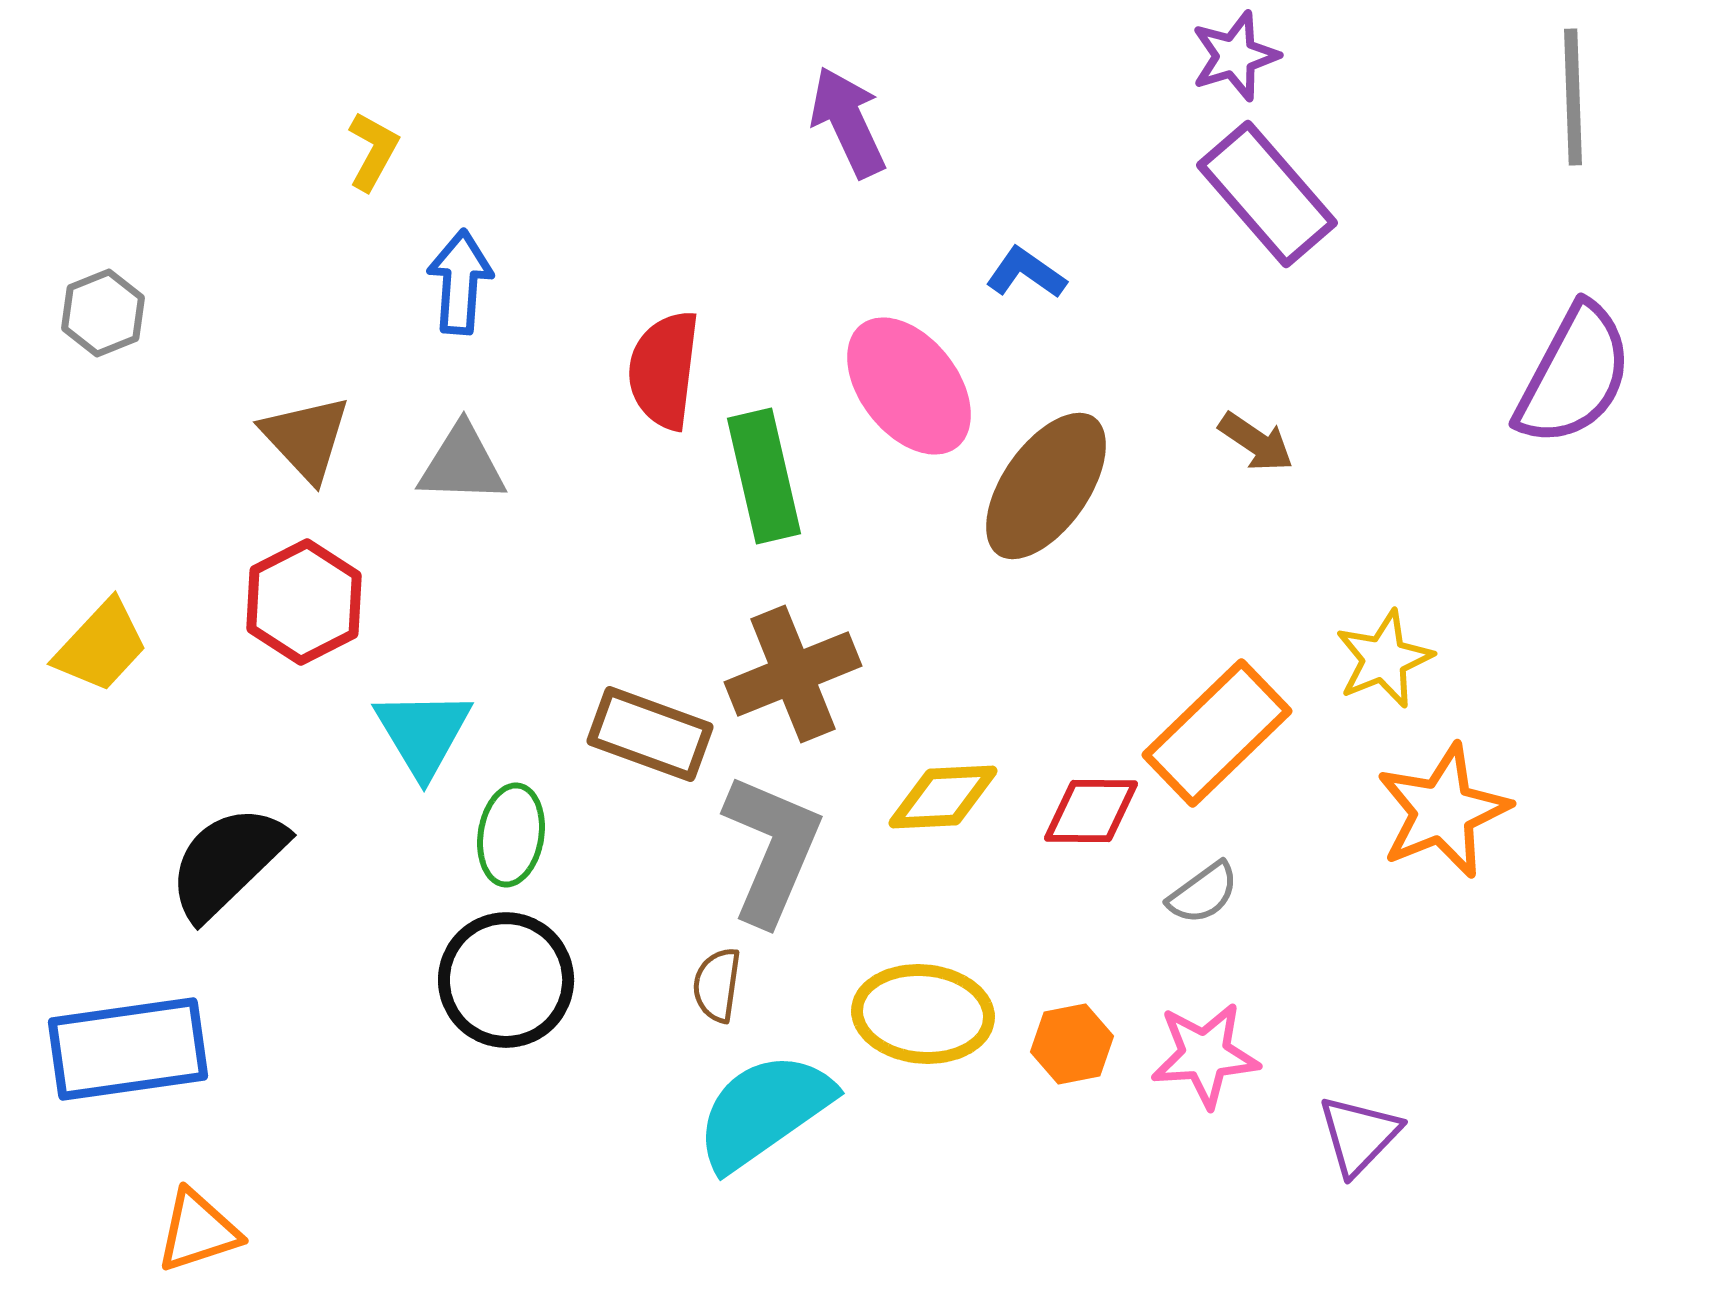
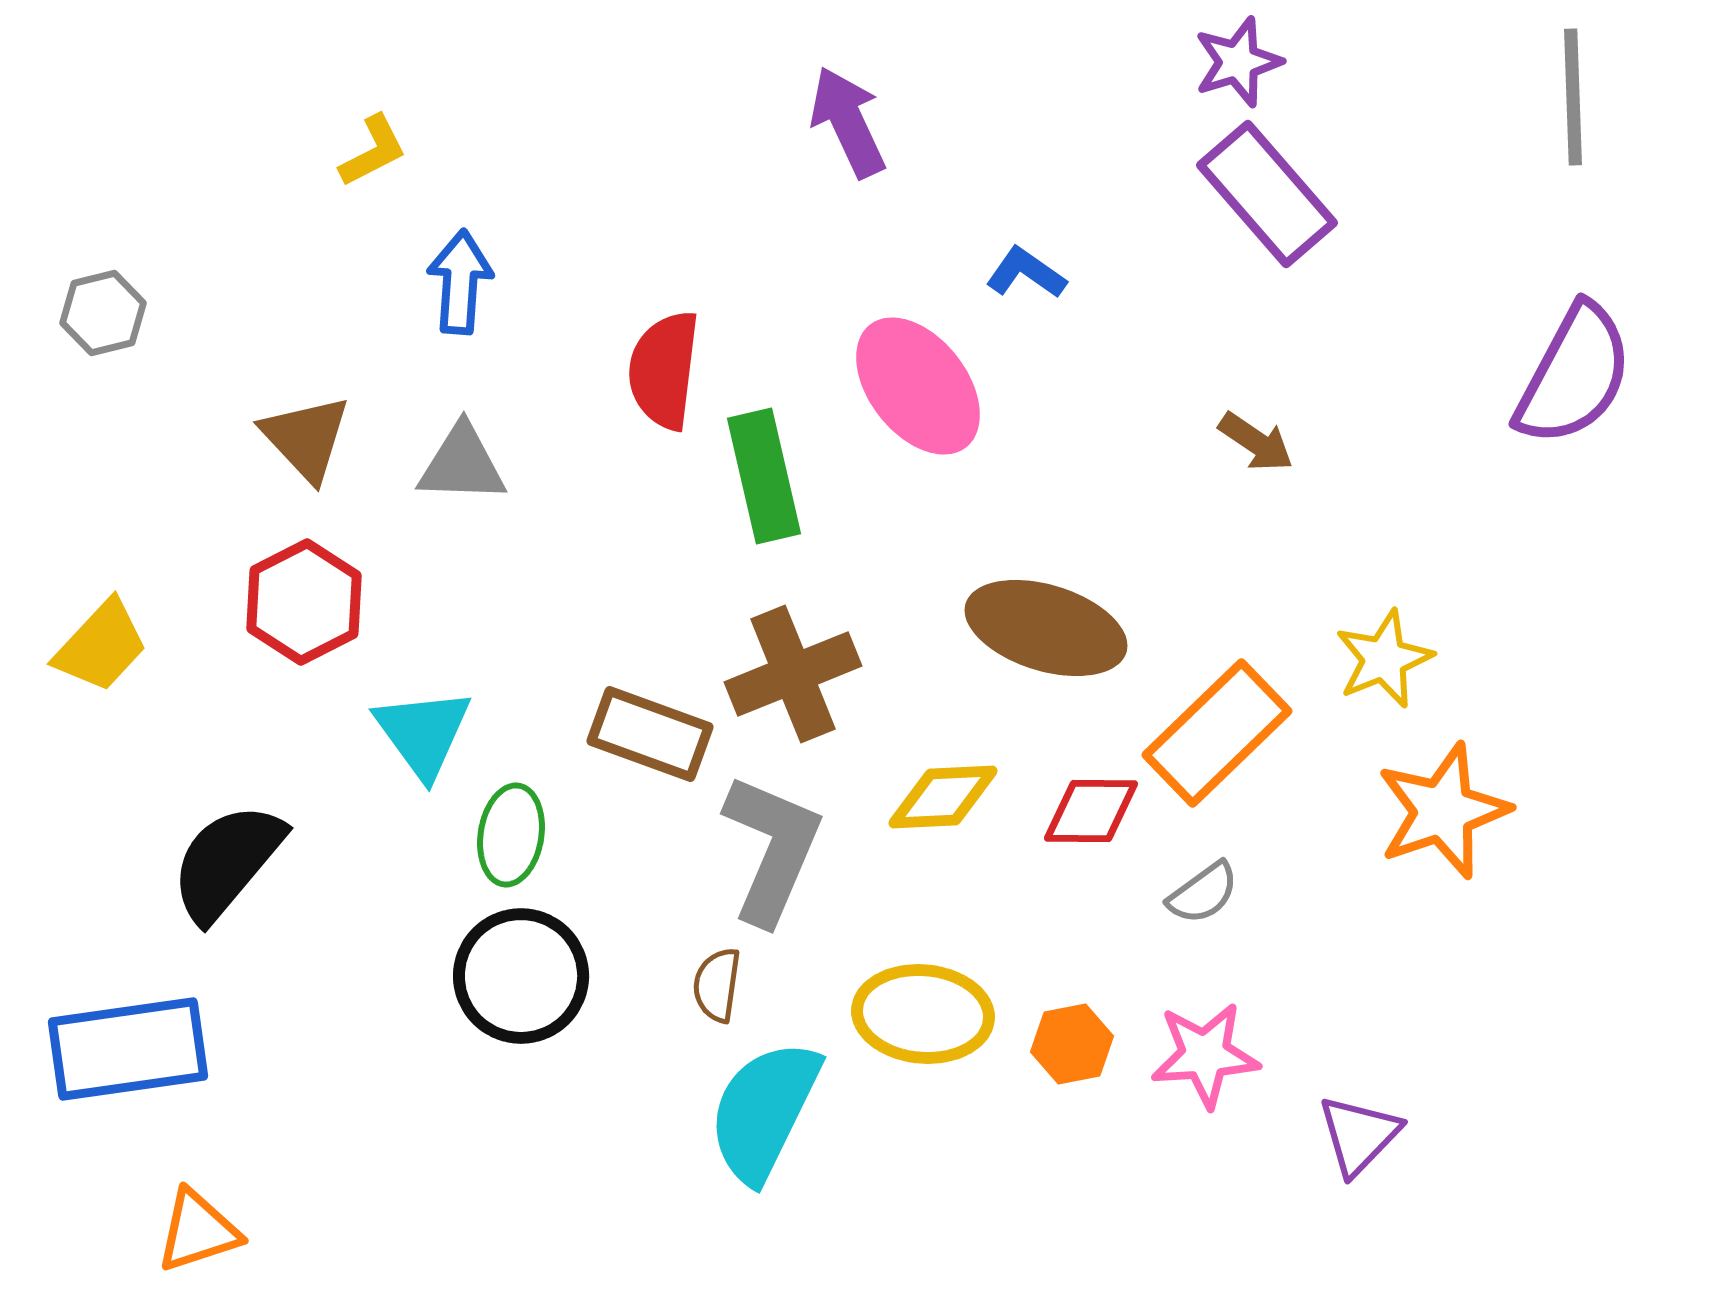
purple star: moved 3 px right, 6 px down
yellow L-shape: rotated 34 degrees clockwise
gray hexagon: rotated 8 degrees clockwise
pink ellipse: moved 9 px right
brown ellipse: moved 142 px down; rotated 72 degrees clockwise
cyan triangle: rotated 5 degrees counterclockwise
orange star: rotated 3 degrees clockwise
black semicircle: rotated 6 degrees counterclockwise
black circle: moved 15 px right, 4 px up
cyan semicircle: rotated 29 degrees counterclockwise
